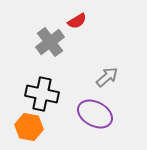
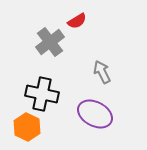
gray arrow: moved 5 px left, 5 px up; rotated 75 degrees counterclockwise
orange hexagon: moved 2 px left; rotated 16 degrees clockwise
